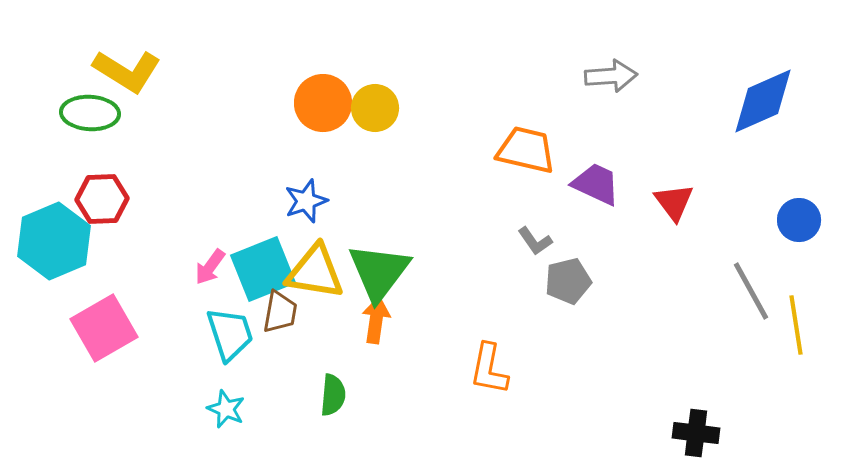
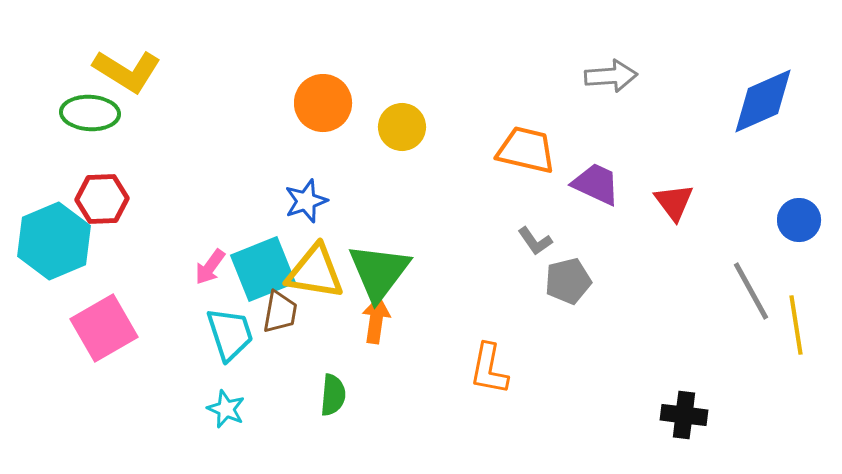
yellow circle: moved 27 px right, 19 px down
black cross: moved 12 px left, 18 px up
